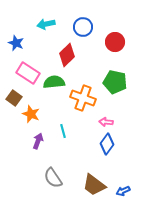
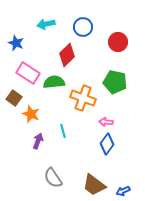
red circle: moved 3 px right
